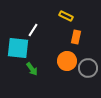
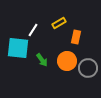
yellow rectangle: moved 7 px left, 7 px down; rotated 56 degrees counterclockwise
green arrow: moved 10 px right, 9 px up
